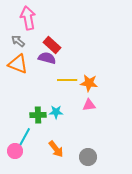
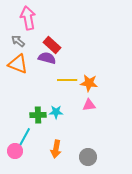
orange arrow: rotated 48 degrees clockwise
